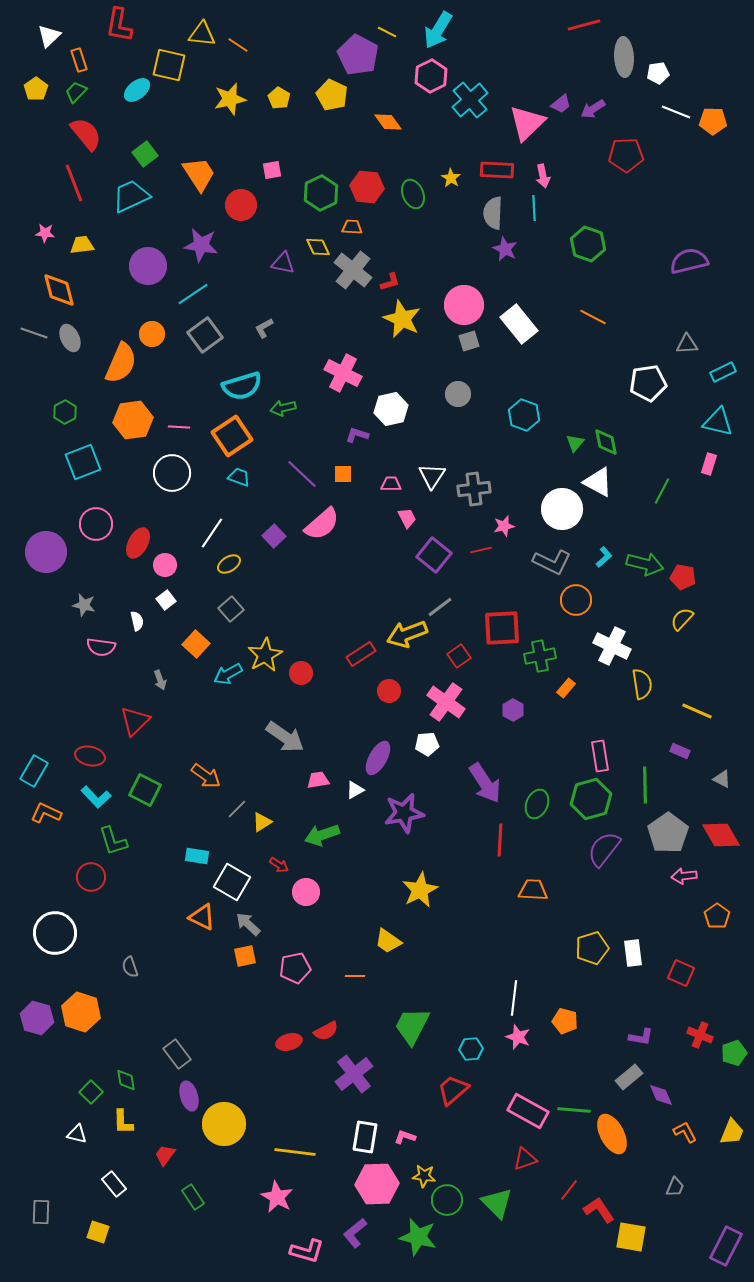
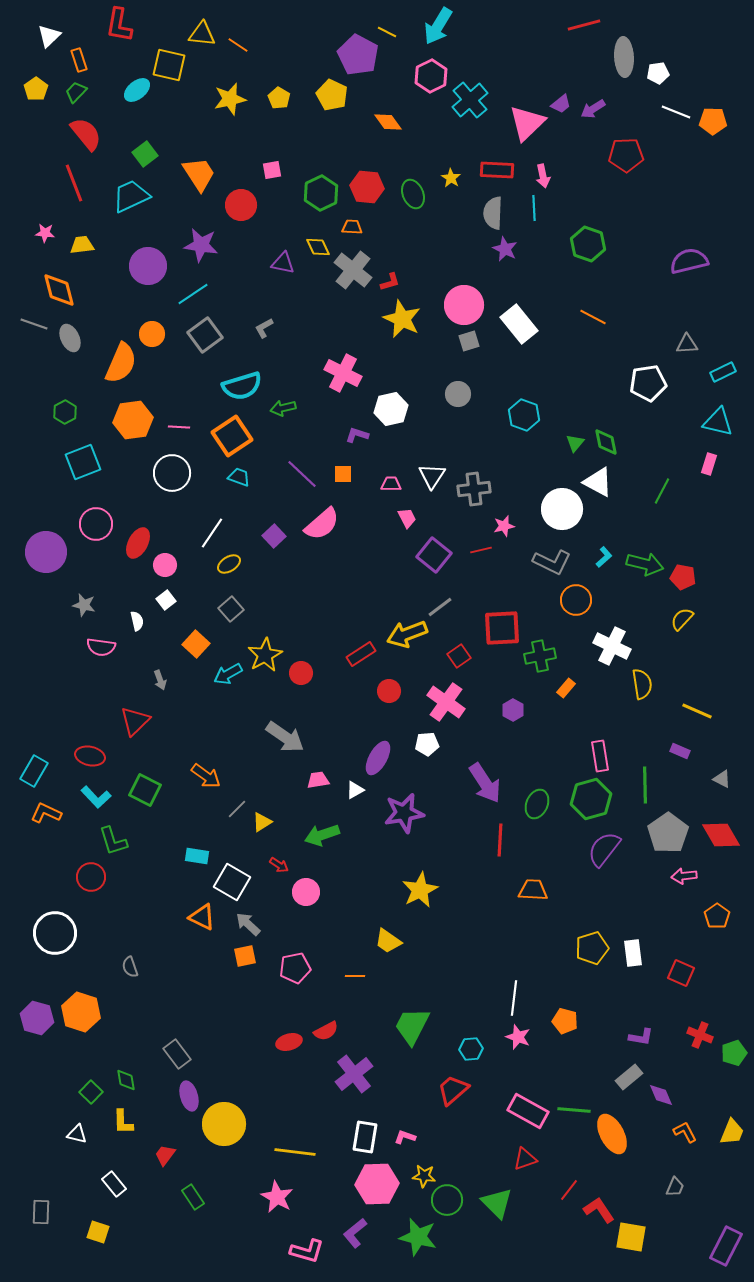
cyan arrow at (438, 30): moved 4 px up
gray line at (34, 333): moved 9 px up
